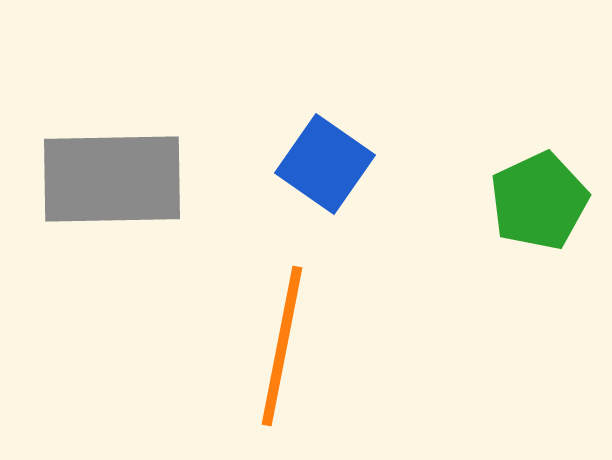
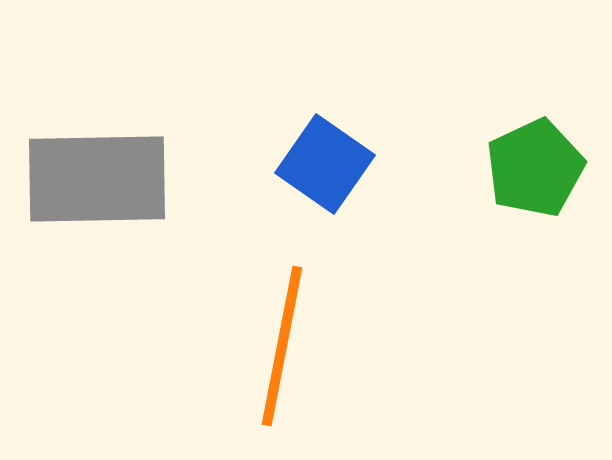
gray rectangle: moved 15 px left
green pentagon: moved 4 px left, 33 px up
